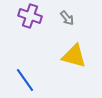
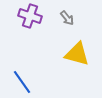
yellow triangle: moved 3 px right, 2 px up
blue line: moved 3 px left, 2 px down
